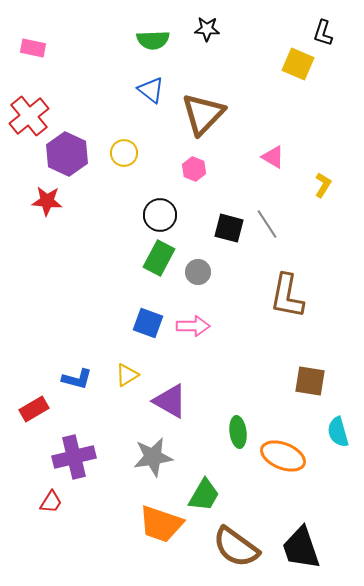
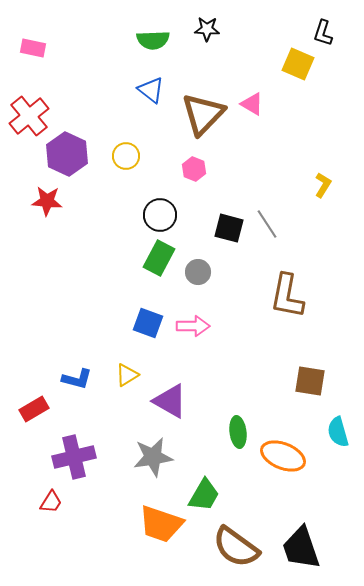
yellow circle: moved 2 px right, 3 px down
pink triangle: moved 21 px left, 53 px up
